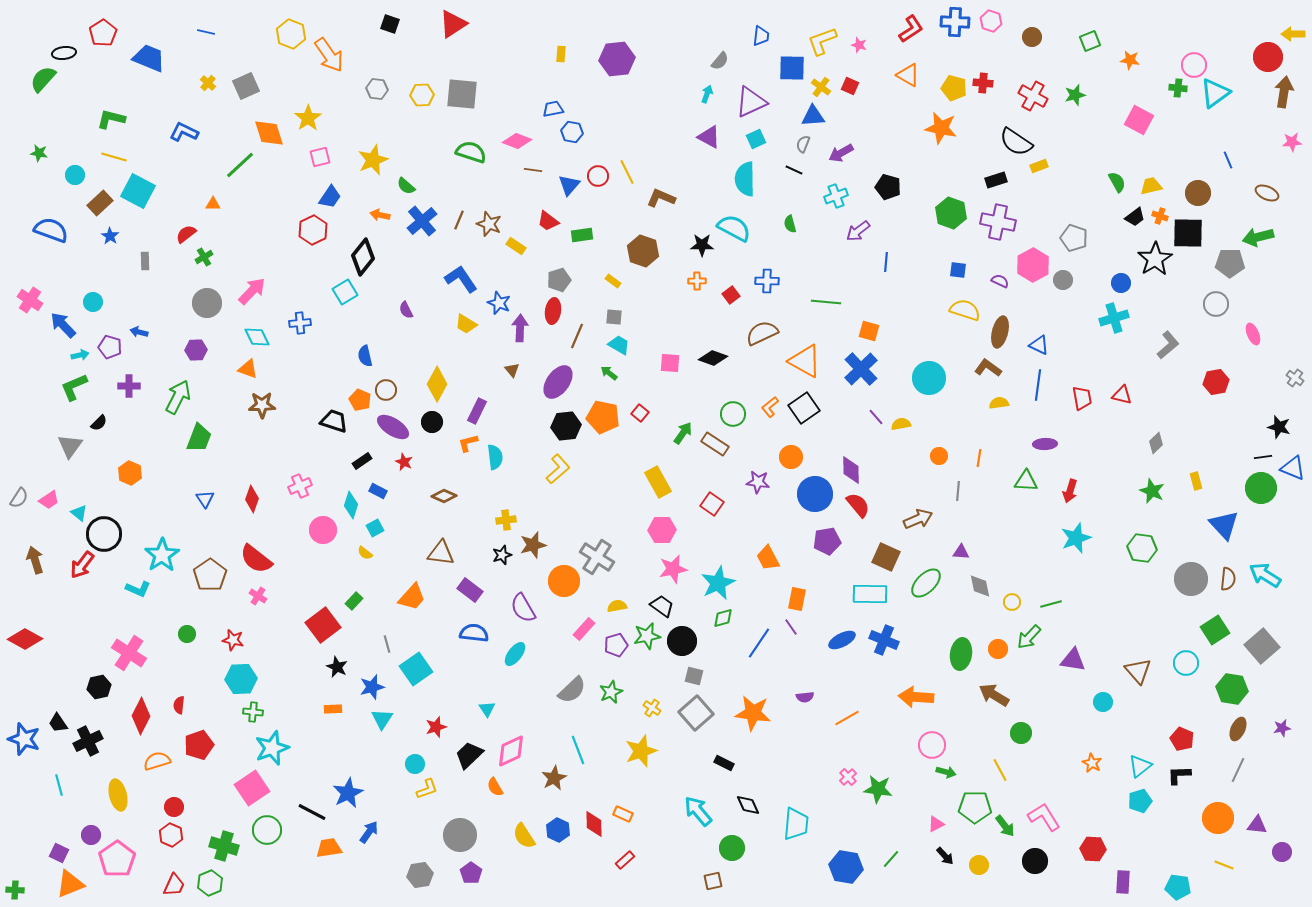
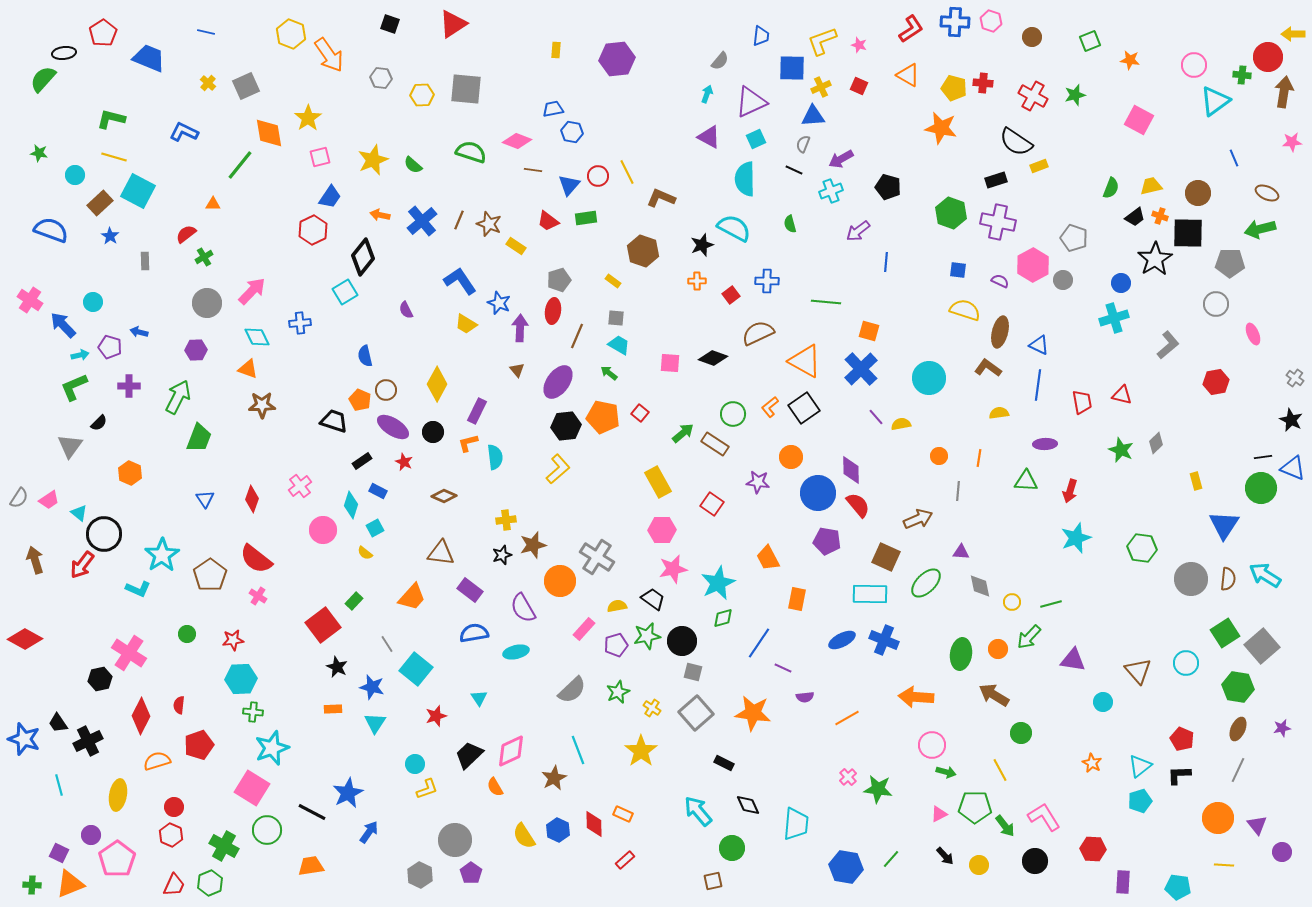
yellow rectangle at (561, 54): moved 5 px left, 4 px up
red square at (850, 86): moved 9 px right
yellow cross at (821, 87): rotated 30 degrees clockwise
green cross at (1178, 88): moved 64 px right, 13 px up
gray hexagon at (377, 89): moved 4 px right, 11 px up
cyan triangle at (1215, 93): moved 8 px down
gray square at (462, 94): moved 4 px right, 5 px up
orange diamond at (269, 133): rotated 8 degrees clockwise
purple arrow at (841, 153): moved 6 px down
blue line at (1228, 160): moved 6 px right, 2 px up
green line at (240, 165): rotated 8 degrees counterclockwise
green semicircle at (1117, 182): moved 6 px left, 6 px down; rotated 50 degrees clockwise
green semicircle at (406, 186): moved 7 px right, 21 px up
cyan cross at (836, 196): moved 5 px left, 5 px up
green rectangle at (582, 235): moved 4 px right, 17 px up
green arrow at (1258, 237): moved 2 px right, 8 px up
black star at (702, 245): rotated 20 degrees counterclockwise
blue L-shape at (461, 279): moved 1 px left, 2 px down
gray square at (614, 317): moved 2 px right, 1 px down
brown semicircle at (762, 333): moved 4 px left
brown triangle at (512, 370): moved 5 px right
red trapezoid at (1082, 398): moved 4 px down
yellow semicircle at (999, 403): moved 10 px down
black circle at (432, 422): moved 1 px right, 10 px down
black star at (1279, 427): moved 12 px right, 7 px up; rotated 10 degrees clockwise
green arrow at (683, 433): rotated 15 degrees clockwise
pink cross at (300, 486): rotated 15 degrees counterclockwise
green star at (1152, 491): moved 31 px left, 41 px up
blue circle at (815, 494): moved 3 px right, 1 px up
blue triangle at (1224, 525): rotated 16 degrees clockwise
purple pentagon at (827, 541): rotated 20 degrees clockwise
orange circle at (564, 581): moved 4 px left
black trapezoid at (662, 606): moved 9 px left, 7 px up
purple line at (791, 627): moved 8 px left, 41 px down; rotated 30 degrees counterclockwise
green square at (1215, 630): moved 10 px right, 3 px down
blue semicircle at (474, 633): rotated 16 degrees counterclockwise
red star at (233, 640): rotated 20 degrees counterclockwise
gray line at (387, 644): rotated 18 degrees counterclockwise
cyan ellipse at (515, 654): moved 1 px right, 2 px up; rotated 40 degrees clockwise
cyan square at (416, 669): rotated 16 degrees counterclockwise
gray square at (694, 676): moved 1 px left, 4 px up
black hexagon at (99, 687): moved 1 px right, 8 px up
blue star at (372, 687): rotated 30 degrees clockwise
green hexagon at (1232, 689): moved 6 px right, 2 px up
green star at (611, 692): moved 7 px right
cyan triangle at (487, 709): moved 8 px left, 11 px up
cyan triangle at (382, 719): moved 7 px left, 4 px down
red star at (436, 727): moved 11 px up
yellow star at (641, 751): rotated 16 degrees counterclockwise
pink square at (252, 788): rotated 24 degrees counterclockwise
yellow ellipse at (118, 795): rotated 24 degrees clockwise
pink triangle at (936, 824): moved 3 px right, 10 px up
purple triangle at (1257, 825): rotated 45 degrees clockwise
gray circle at (460, 835): moved 5 px left, 5 px down
green cross at (224, 846): rotated 12 degrees clockwise
orange trapezoid at (329, 848): moved 18 px left, 18 px down
yellow line at (1224, 865): rotated 18 degrees counterclockwise
gray hexagon at (420, 875): rotated 25 degrees counterclockwise
green cross at (15, 890): moved 17 px right, 5 px up
